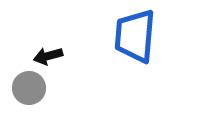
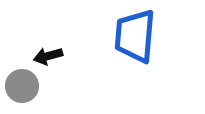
gray circle: moved 7 px left, 2 px up
